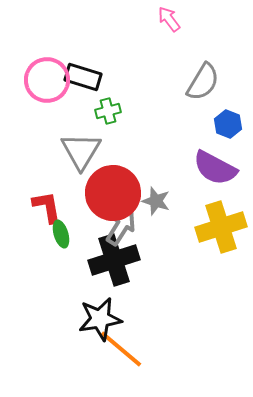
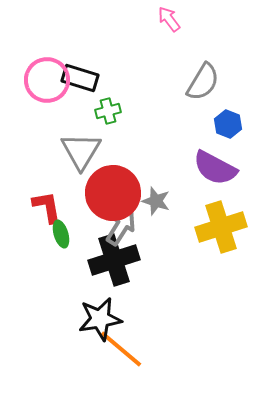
black rectangle: moved 3 px left, 1 px down
